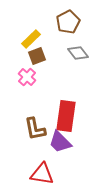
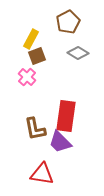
yellow rectangle: rotated 18 degrees counterclockwise
gray diamond: rotated 20 degrees counterclockwise
